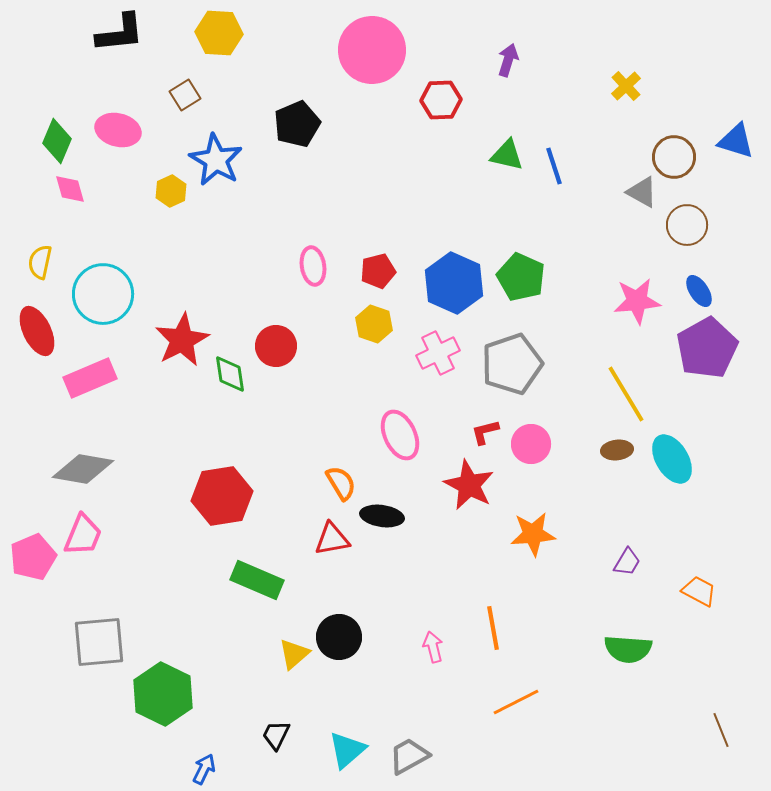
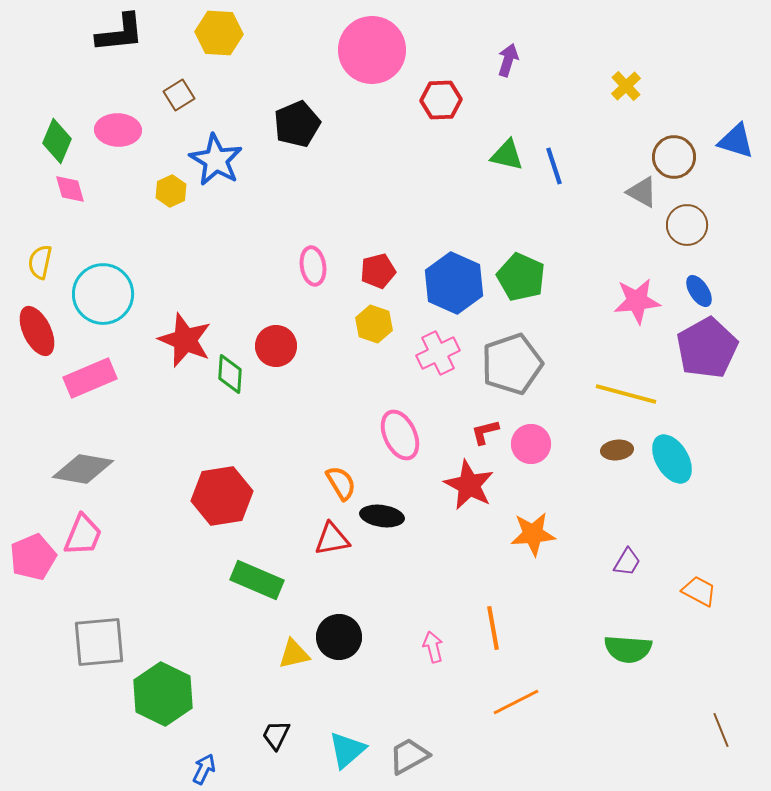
brown square at (185, 95): moved 6 px left
pink ellipse at (118, 130): rotated 12 degrees counterclockwise
red star at (182, 340): moved 3 px right; rotated 22 degrees counterclockwise
green diamond at (230, 374): rotated 12 degrees clockwise
yellow line at (626, 394): rotated 44 degrees counterclockwise
yellow triangle at (294, 654): rotated 28 degrees clockwise
